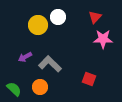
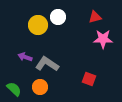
red triangle: rotated 32 degrees clockwise
purple arrow: rotated 48 degrees clockwise
gray L-shape: moved 3 px left; rotated 10 degrees counterclockwise
